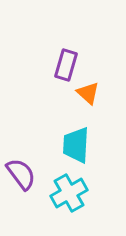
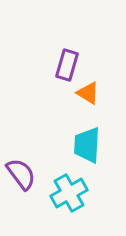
purple rectangle: moved 1 px right
orange triangle: rotated 10 degrees counterclockwise
cyan trapezoid: moved 11 px right
